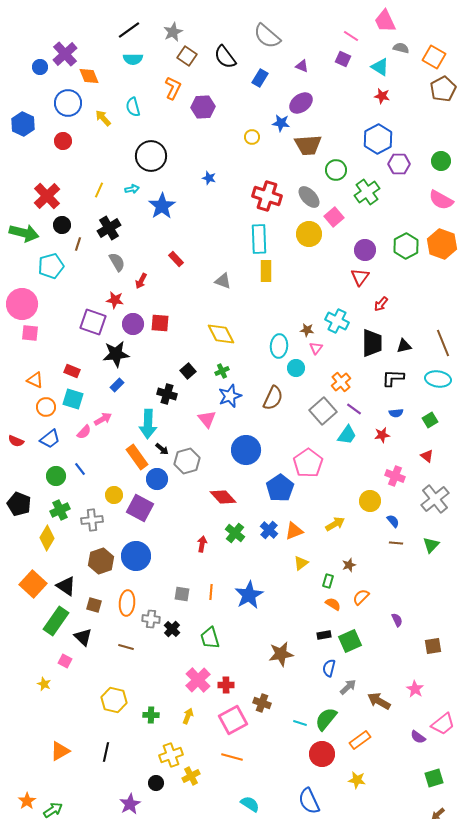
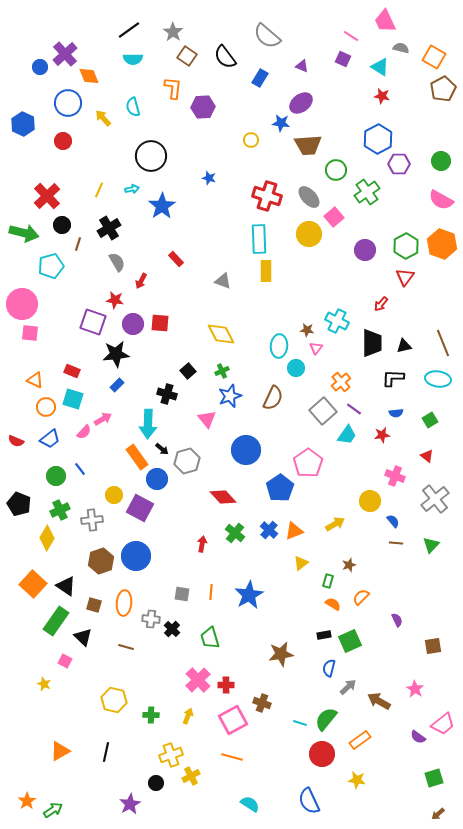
gray star at (173, 32): rotated 12 degrees counterclockwise
orange L-shape at (173, 88): rotated 20 degrees counterclockwise
yellow circle at (252, 137): moved 1 px left, 3 px down
red triangle at (360, 277): moved 45 px right
orange ellipse at (127, 603): moved 3 px left
